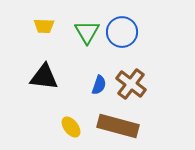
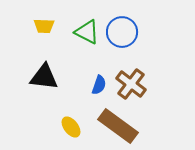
green triangle: rotated 32 degrees counterclockwise
brown rectangle: rotated 21 degrees clockwise
